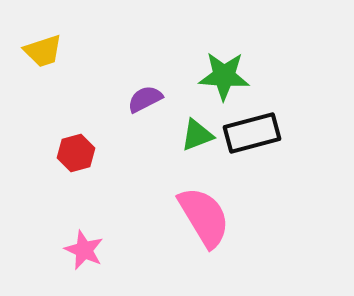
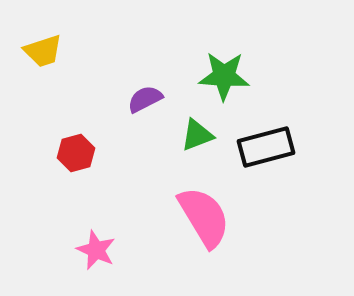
black rectangle: moved 14 px right, 14 px down
pink star: moved 12 px right
